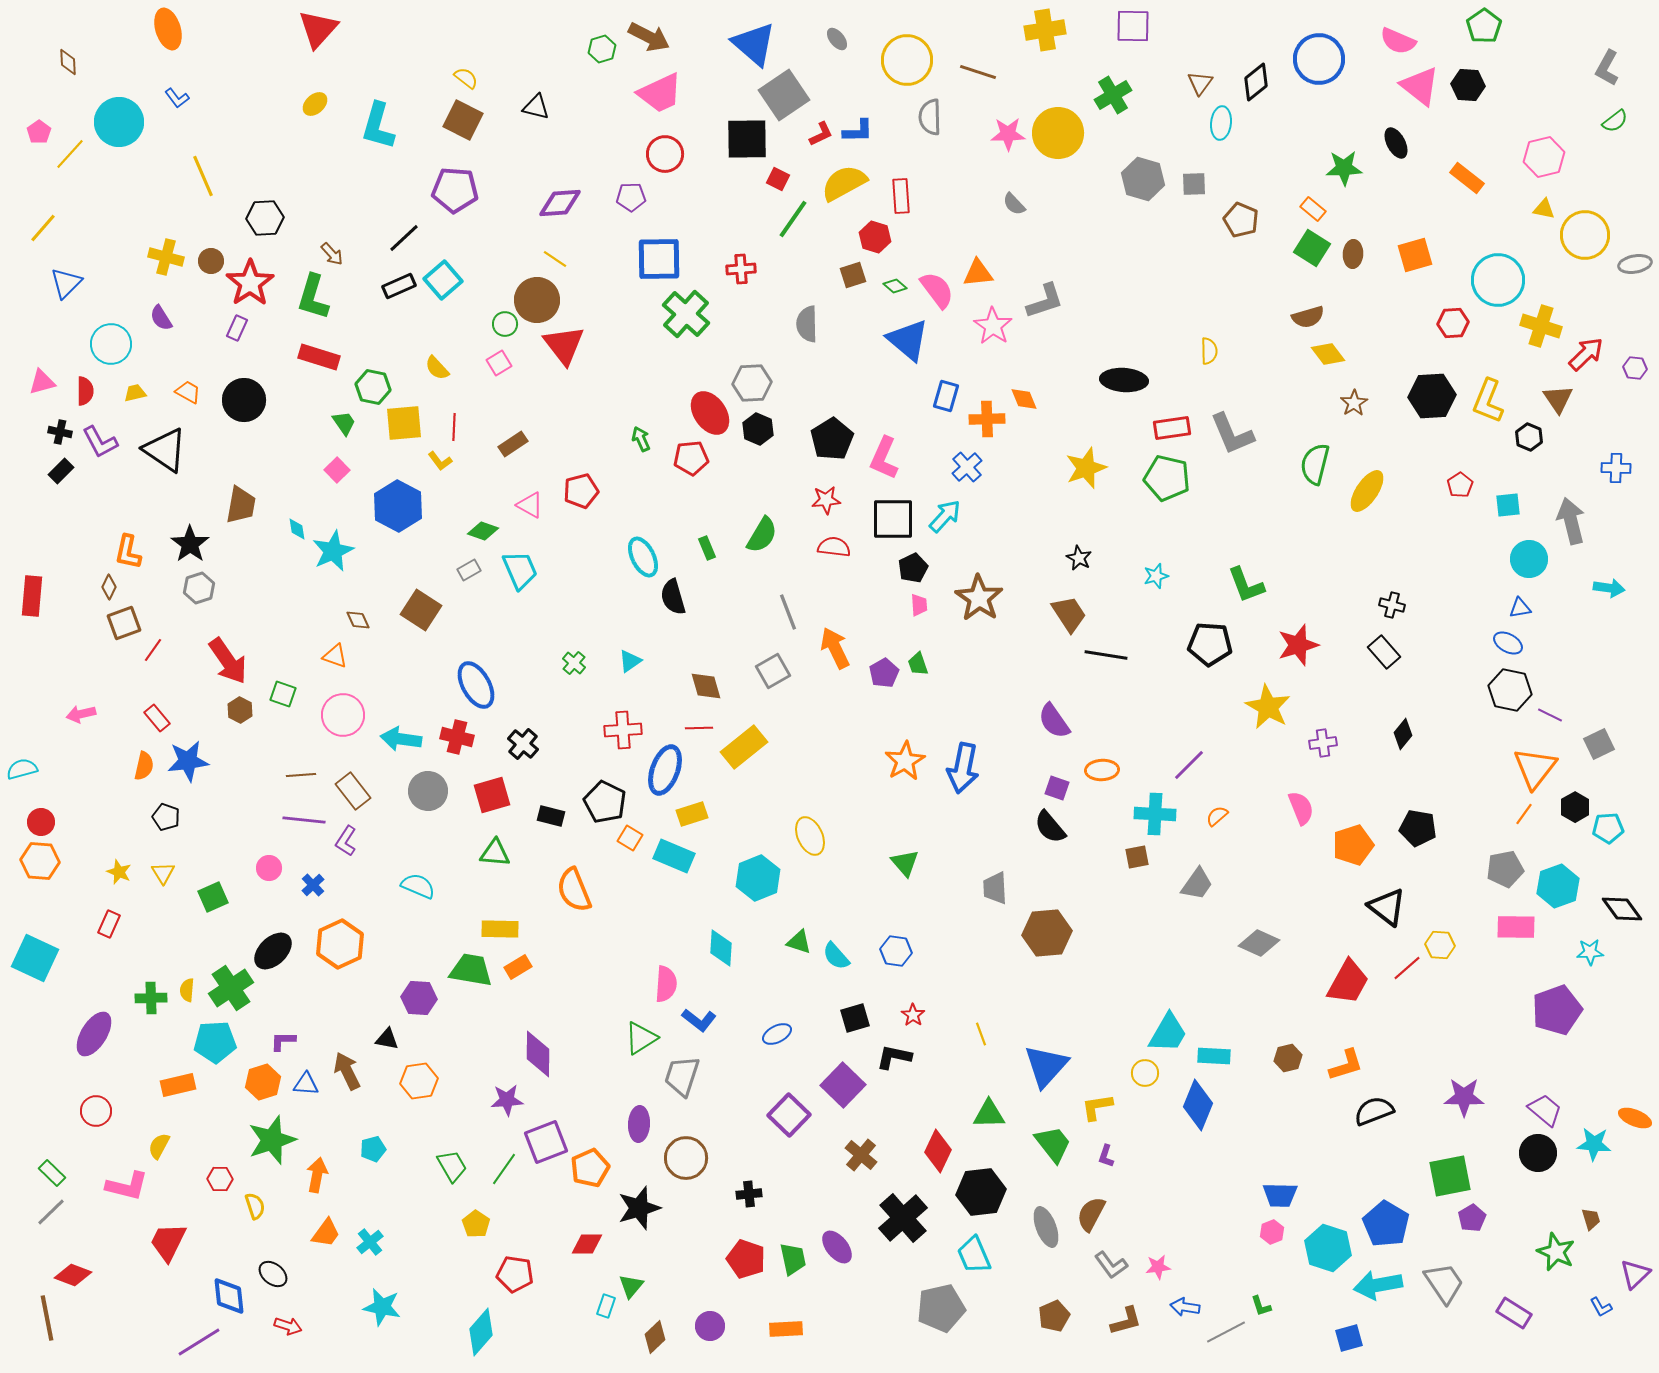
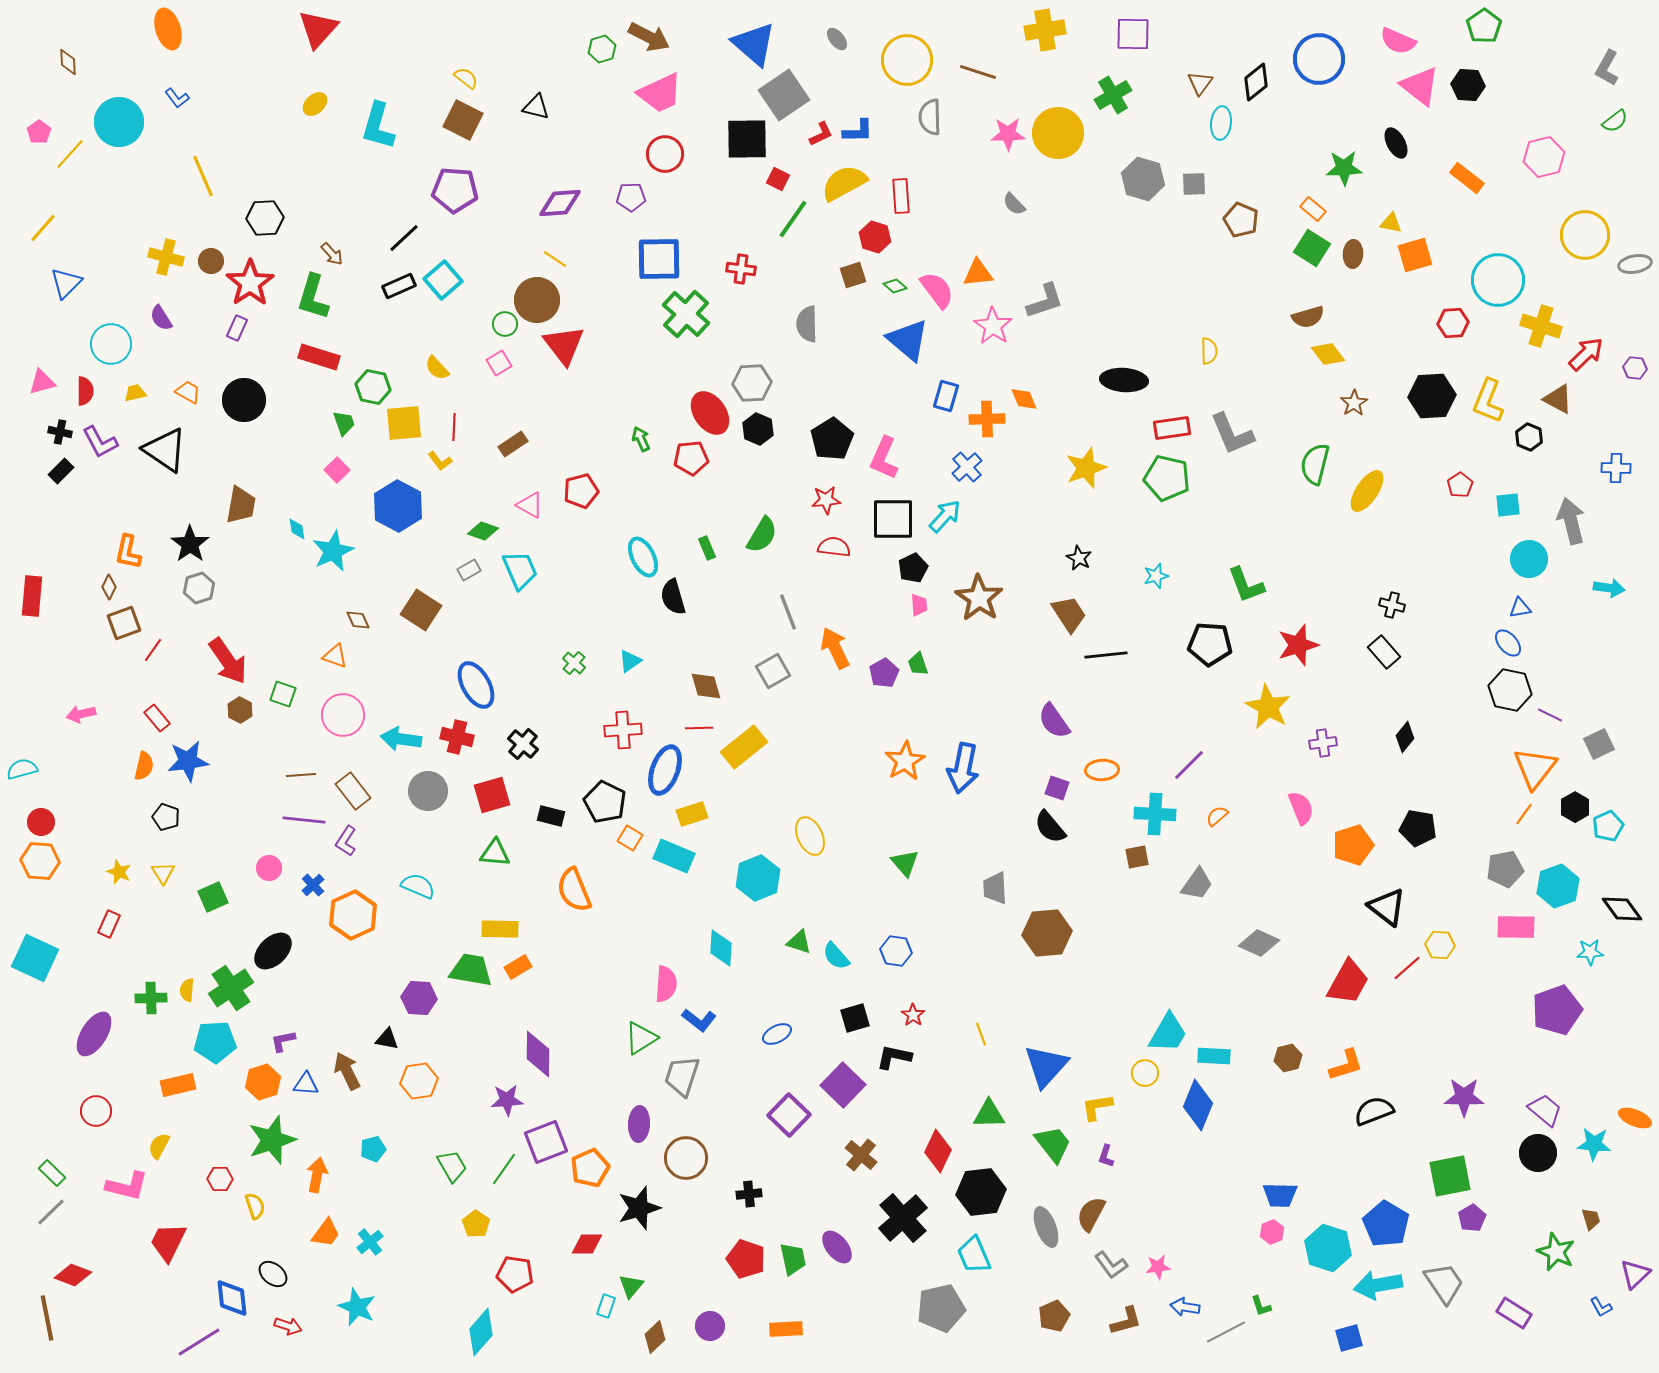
purple square at (1133, 26): moved 8 px down
yellow triangle at (1544, 209): moved 153 px left, 14 px down
red cross at (741, 269): rotated 12 degrees clockwise
brown triangle at (1558, 399): rotated 28 degrees counterclockwise
green trapezoid at (344, 423): rotated 16 degrees clockwise
blue ellipse at (1508, 643): rotated 20 degrees clockwise
black line at (1106, 655): rotated 15 degrees counterclockwise
black diamond at (1403, 734): moved 2 px right, 3 px down
cyan pentagon at (1608, 828): moved 2 px up; rotated 20 degrees counterclockwise
orange hexagon at (340, 944): moved 13 px right, 29 px up
purple L-shape at (283, 1041): rotated 12 degrees counterclockwise
blue diamond at (229, 1296): moved 3 px right, 2 px down
cyan star at (382, 1307): moved 25 px left; rotated 12 degrees clockwise
